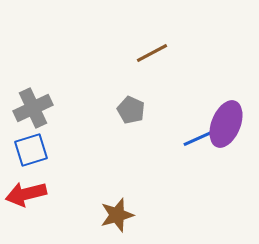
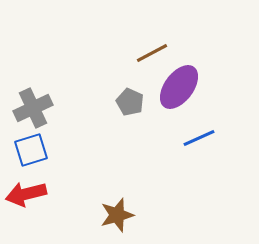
gray pentagon: moved 1 px left, 8 px up
purple ellipse: moved 47 px left, 37 px up; rotated 15 degrees clockwise
